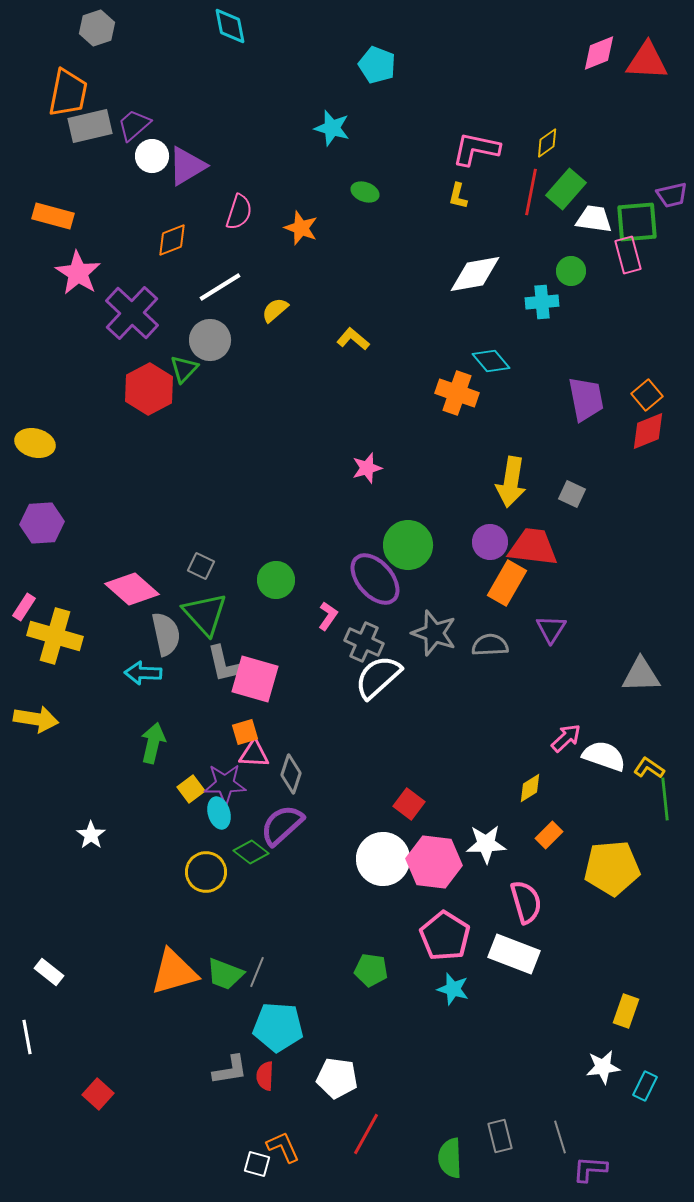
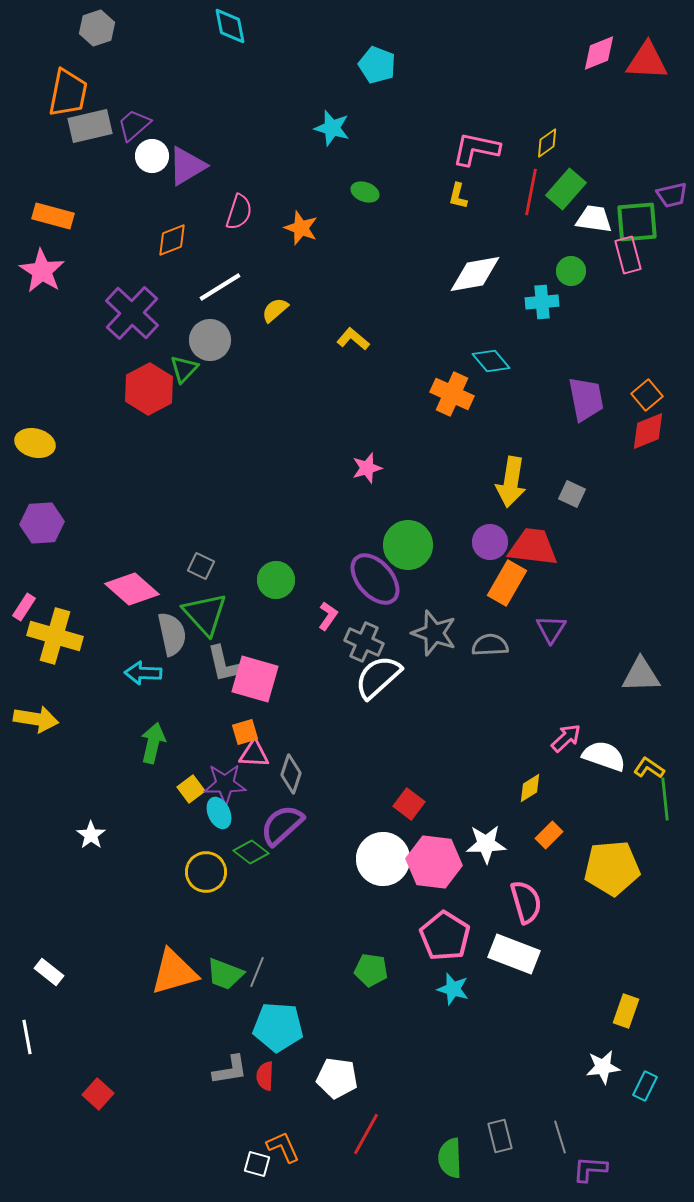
pink star at (78, 273): moved 36 px left, 2 px up
orange cross at (457, 393): moved 5 px left, 1 px down; rotated 6 degrees clockwise
gray semicircle at (166, 634): moved 6 px right
cyan ellipse at (219, 813): rotated 8 degrees counterclockwise
